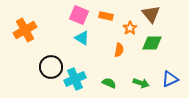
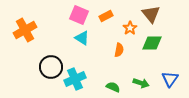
orange rectangle: rotated 40 degrees counterclockwise
blue triangle: rotated 30 degrees counterclockwise
green semicircle: moved 4 px right, 4 px down
